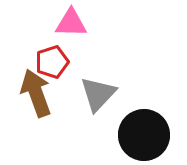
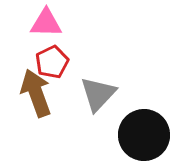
pink triangle: moved 25 px left
red pentagon: rotated 8 degrees counterclockwise
